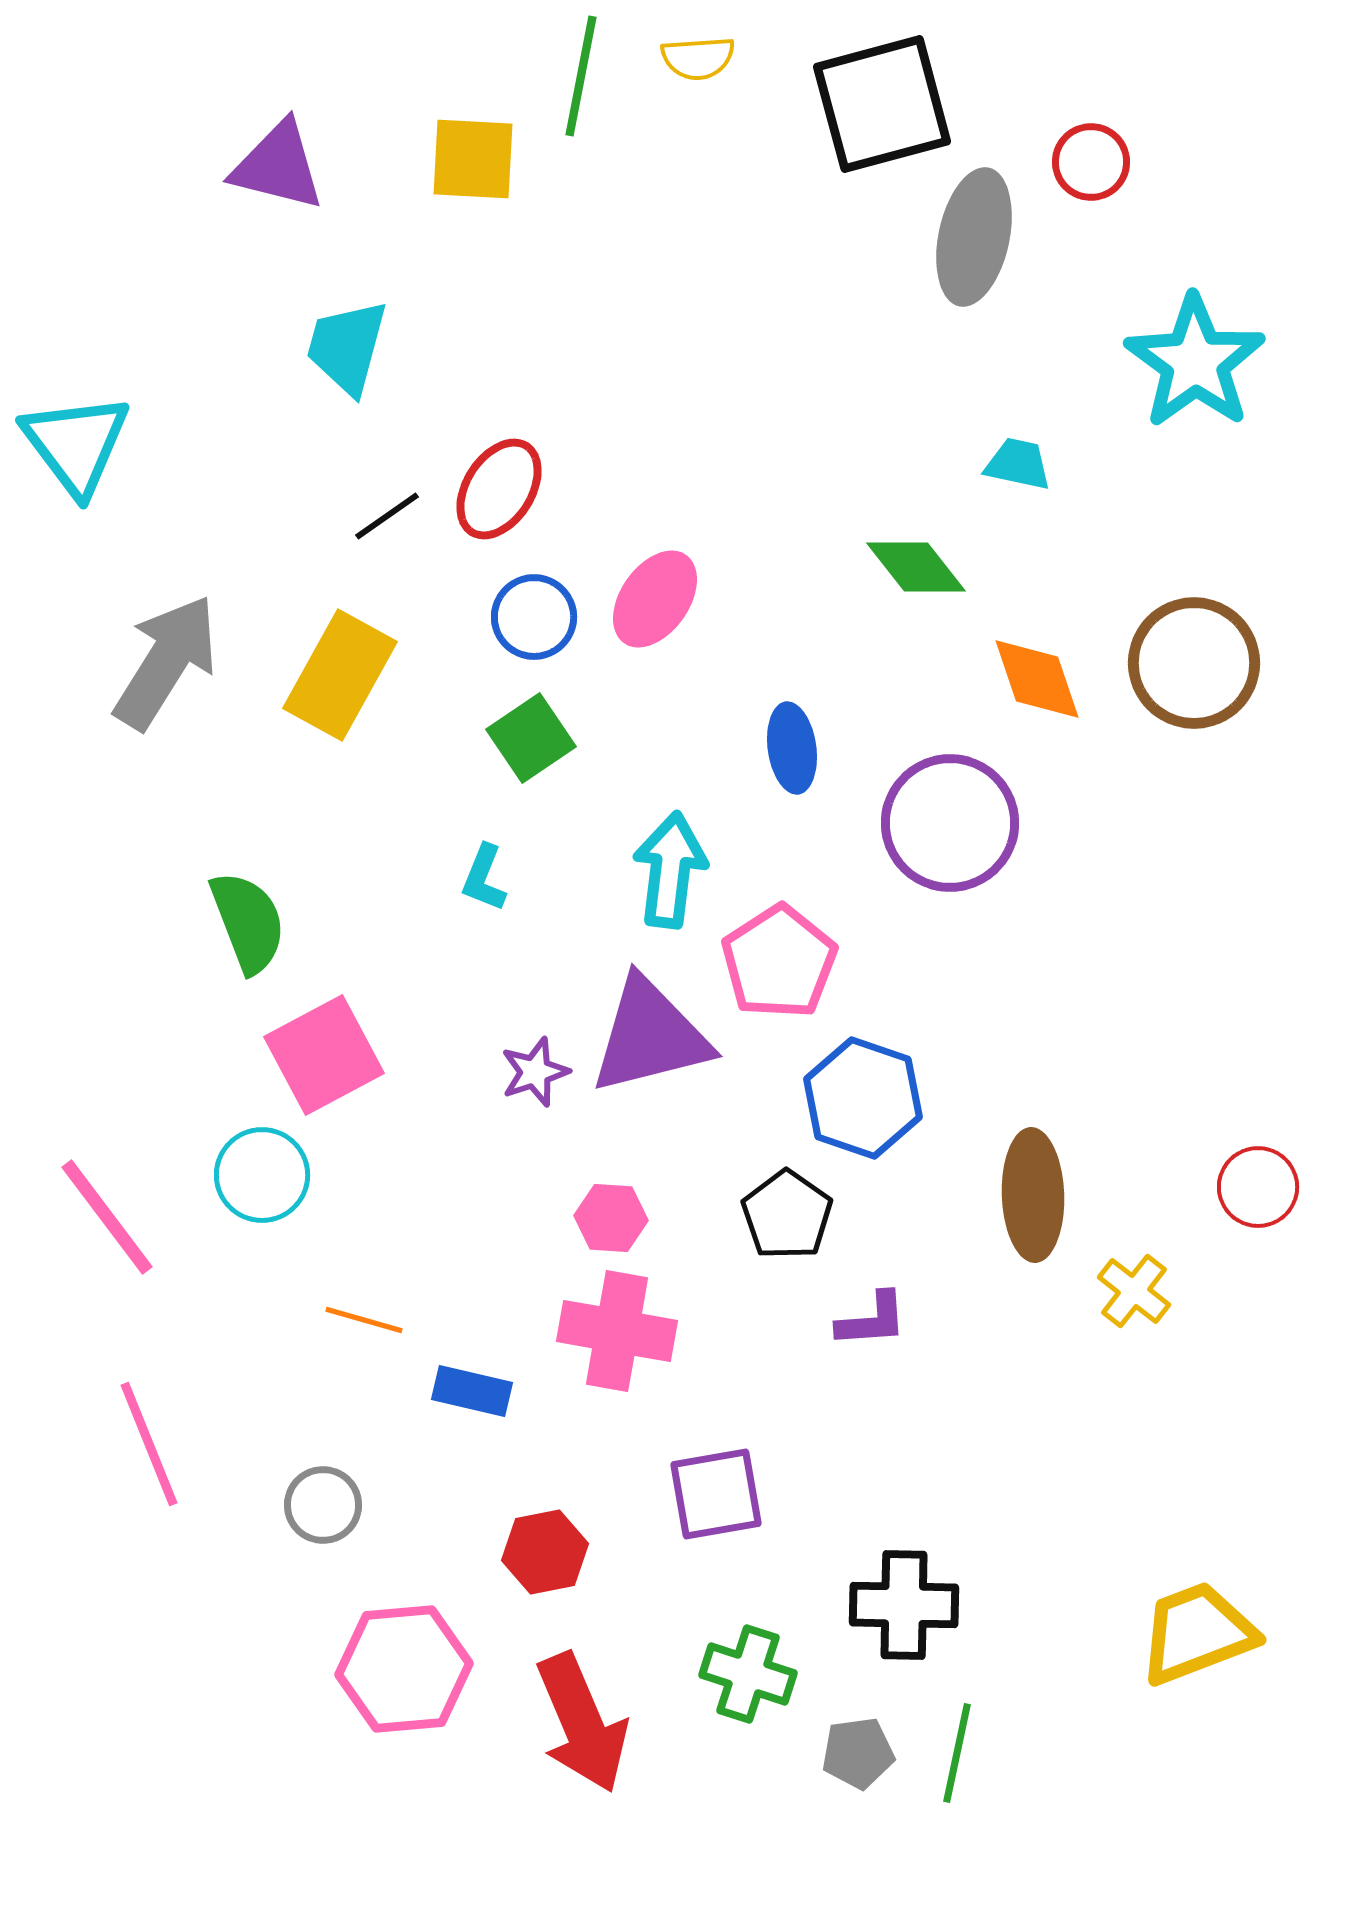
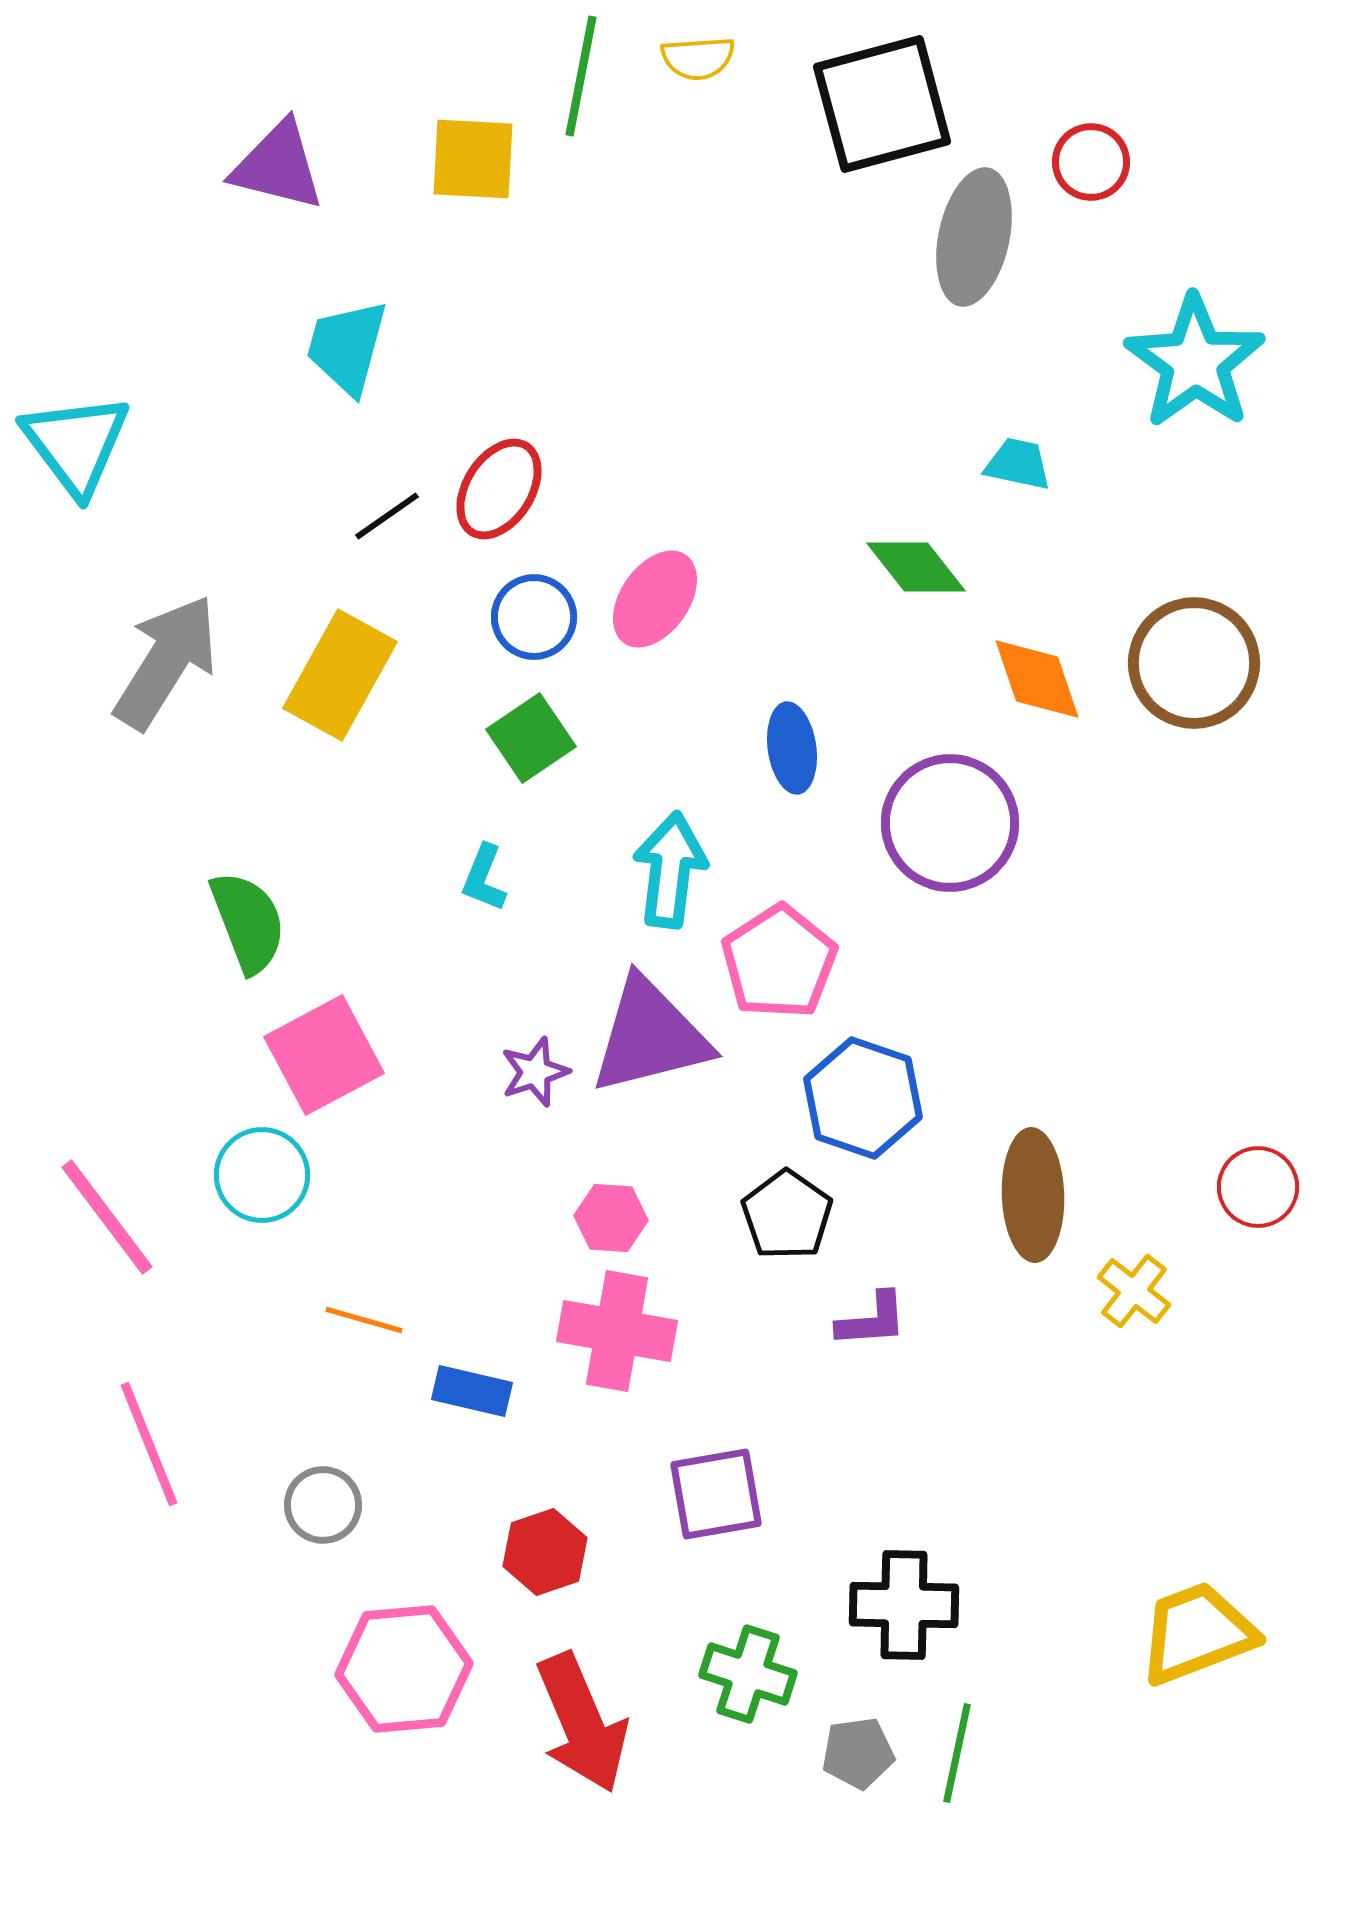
red hexagon at (545, 1552): rotated 8 degrees counterclockwise
